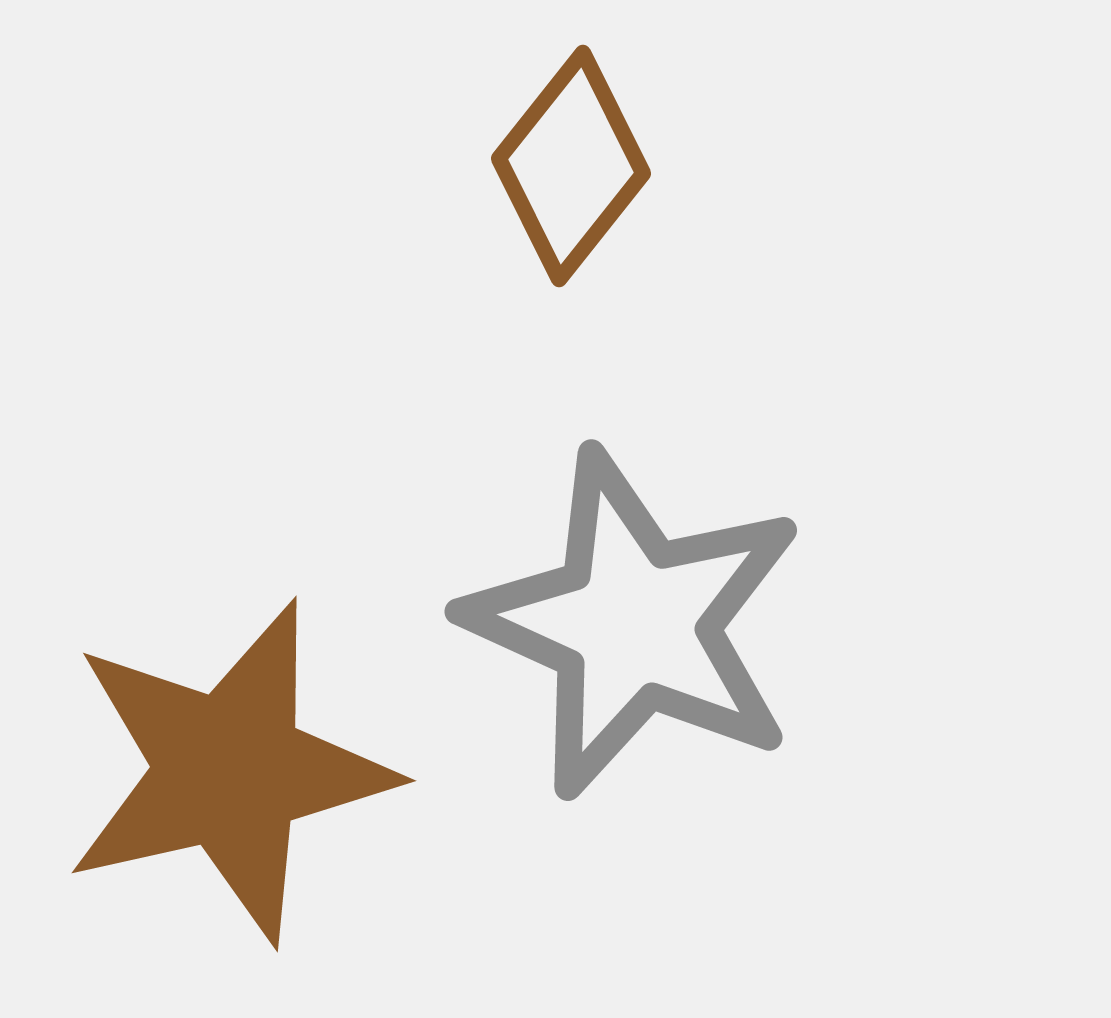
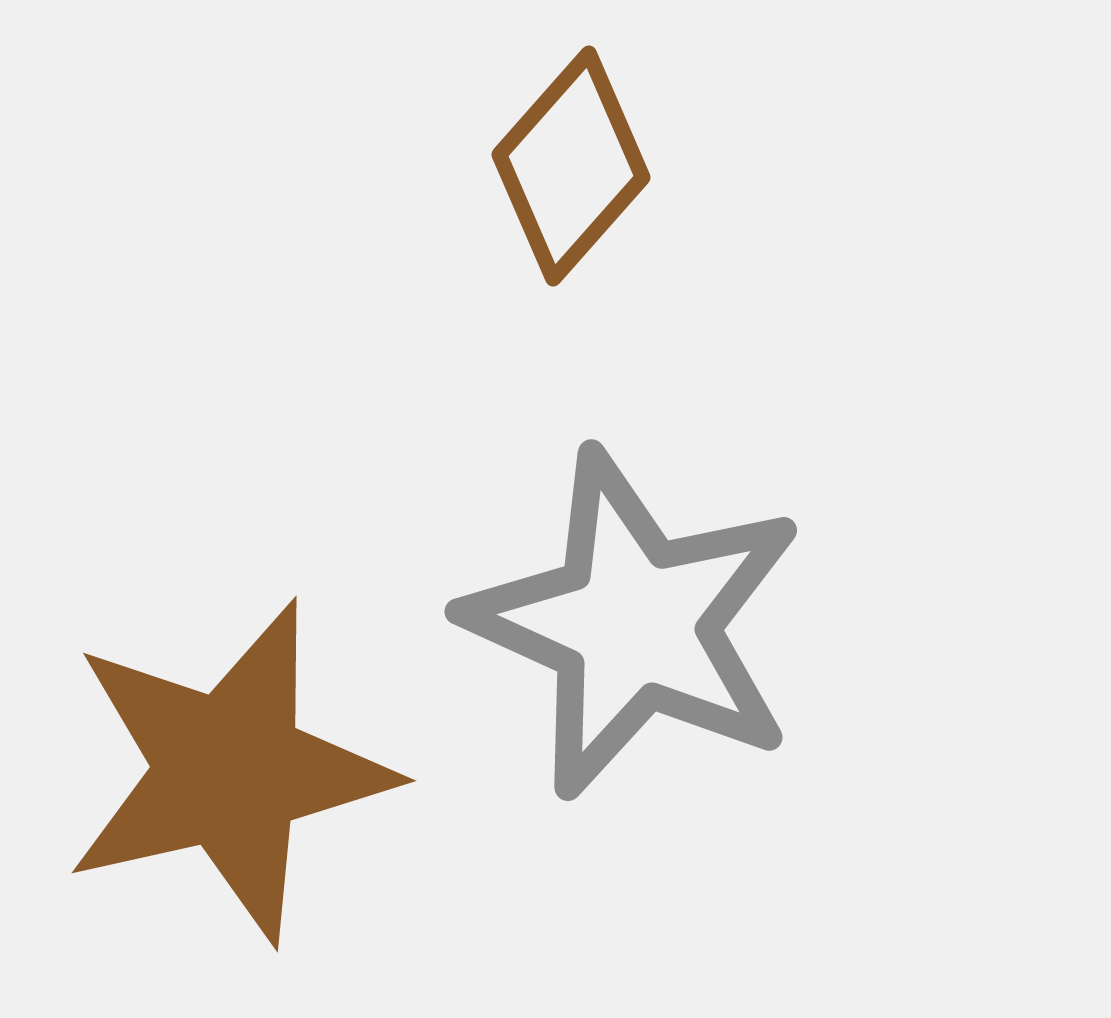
brown diamond: rotated 3 degrees clockwise
